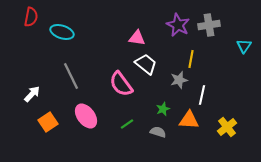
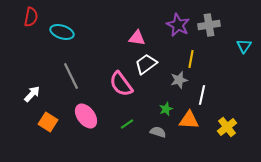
white trapezoid: rotated 75 degrees counterclockwise
green star: moved 3 px right
orange square: rotated 24 degrees counterclockwise
